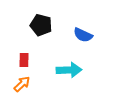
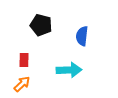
blue semicircle: moved 1 px left, 1 px down; rotated 72 degrees clockwise
